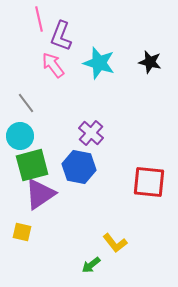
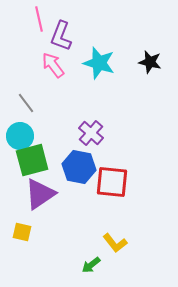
green square: moved 5 px up
red square: moved 37 px left
